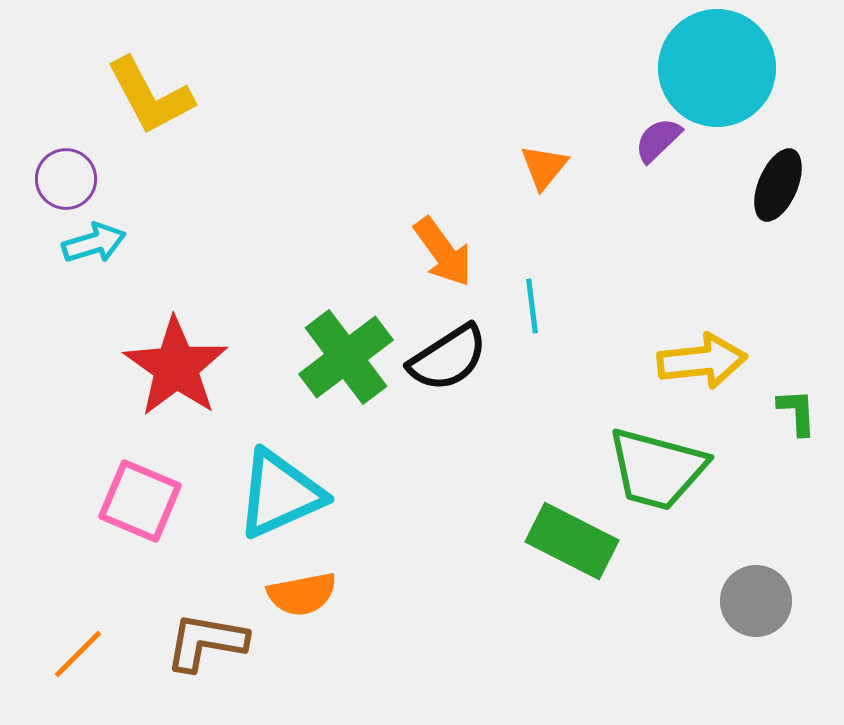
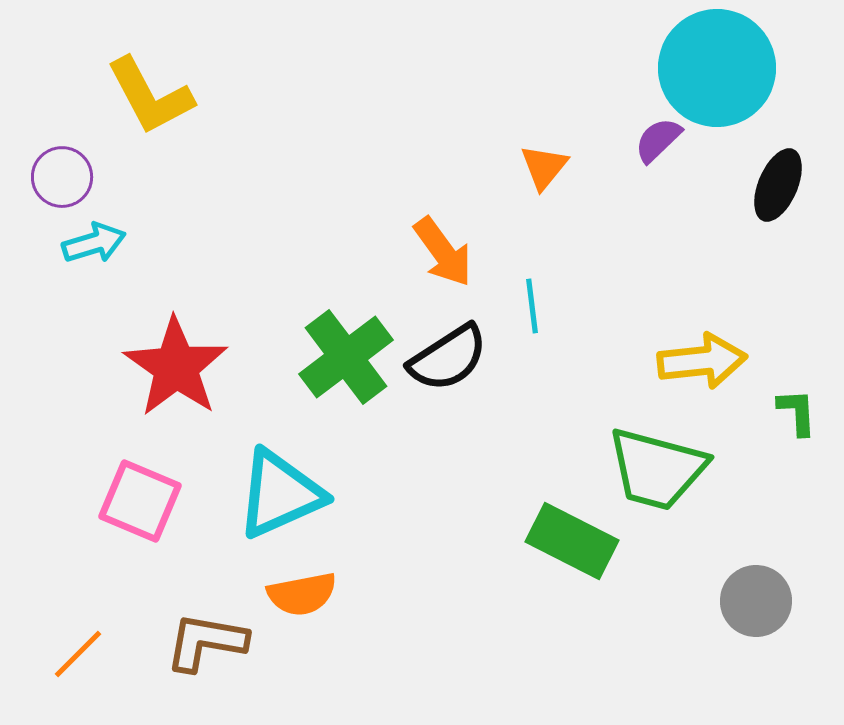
purple circle: moved 4 px left, 2 px up
